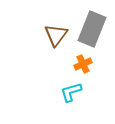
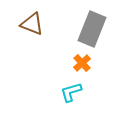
brown triangle: moved 24 px left, 11 px up; rotated 45 degrees counterclockwise
orange cross: moved 1 px left, 1 px up; rotated 18 degrees counterclockwise
